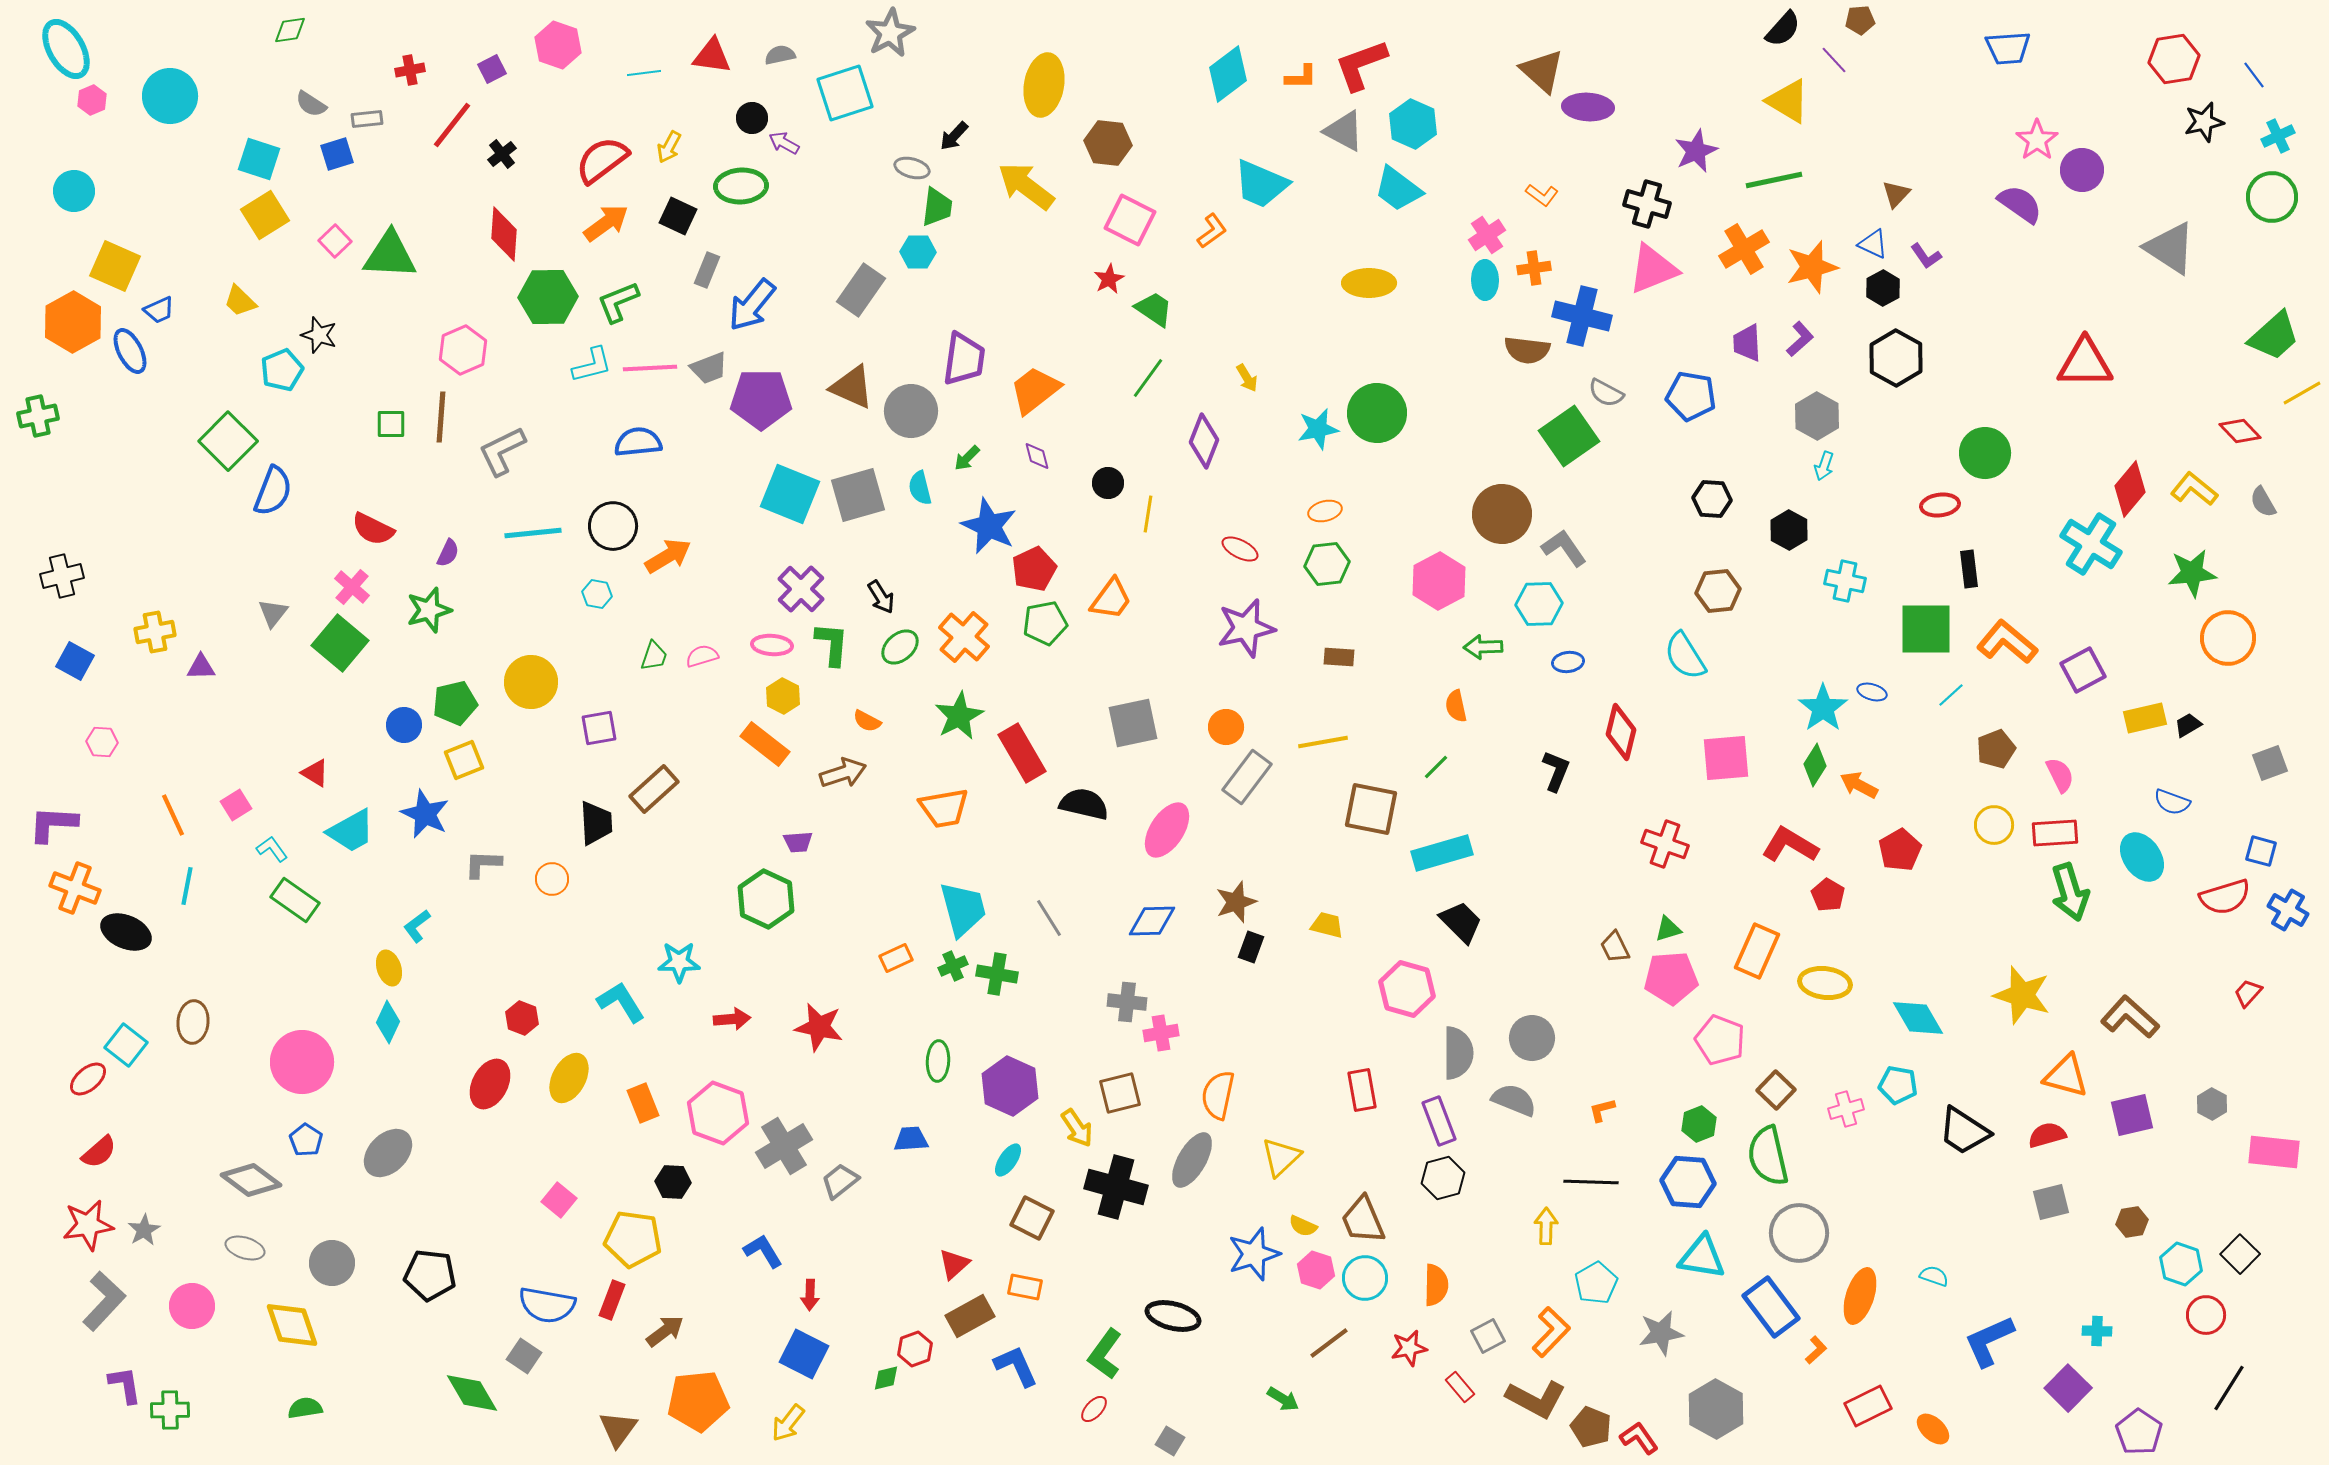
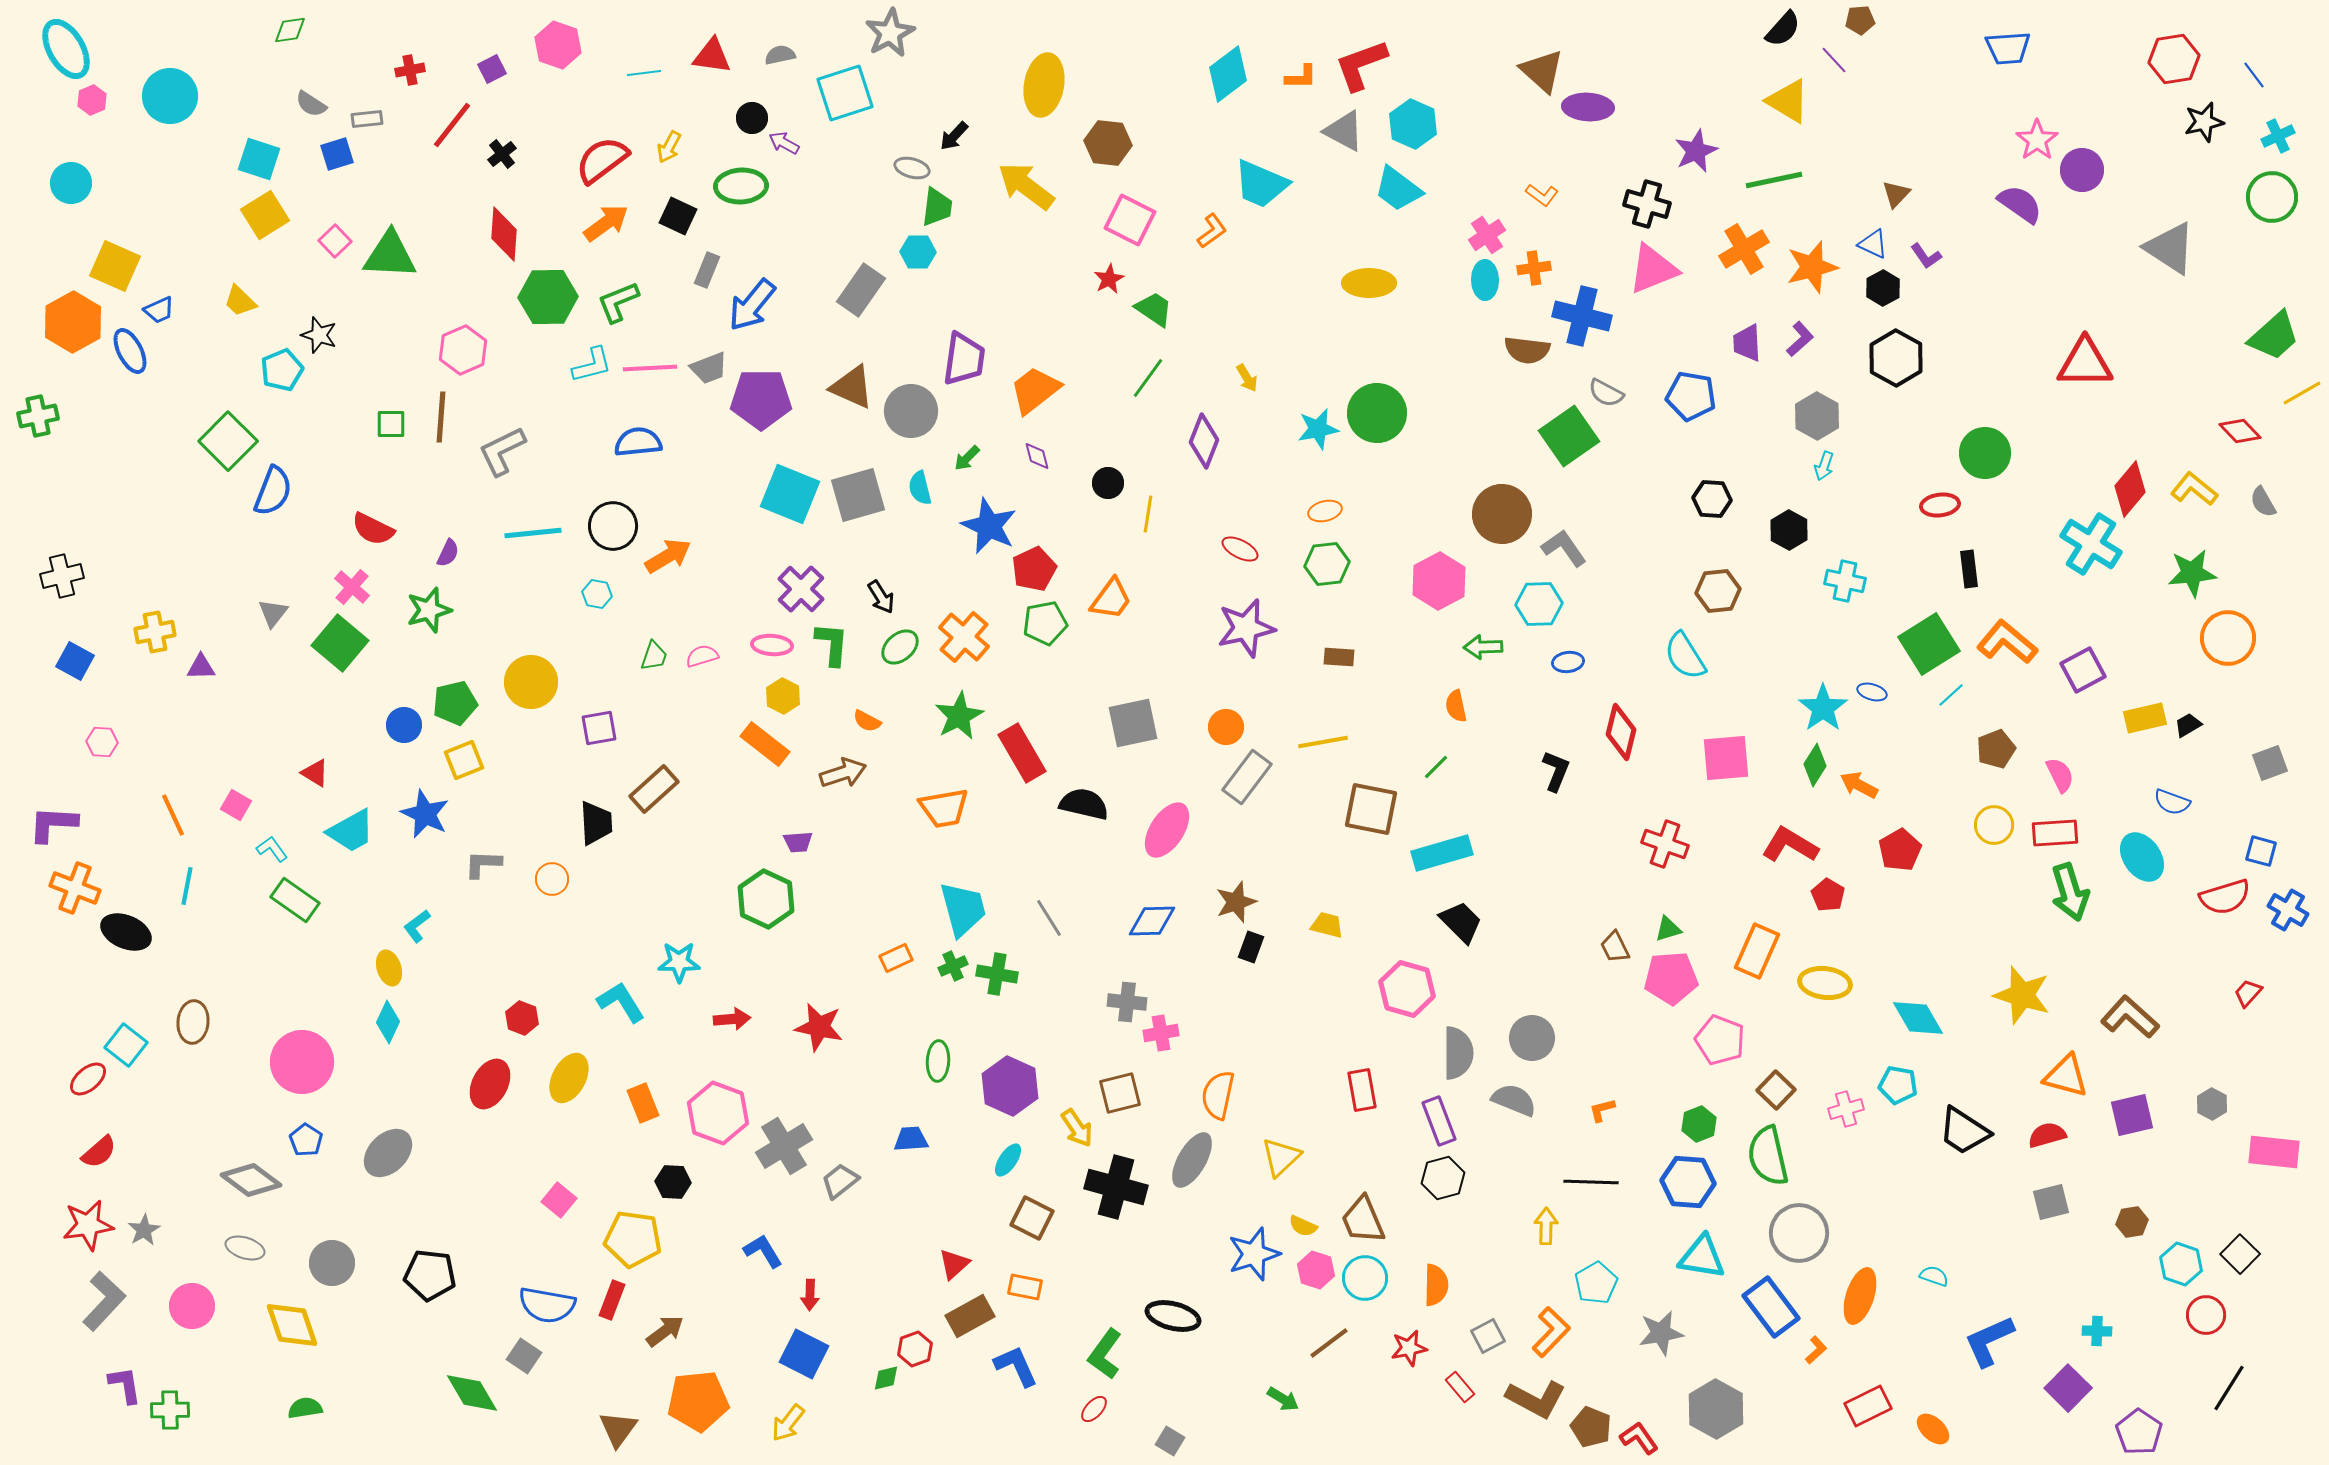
cyan circle at (74, 191): moved 3 px left, 8 px up
green square at (1926, 629): moved 3 px right, 15 px down; rotated 32 degrees counterclockwise
pink square at (236, 805): rotated 28 degrees counterclockwise
